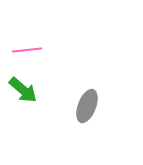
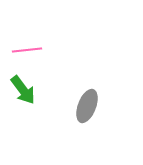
green arrow: rotated 12 degrees clockwise
